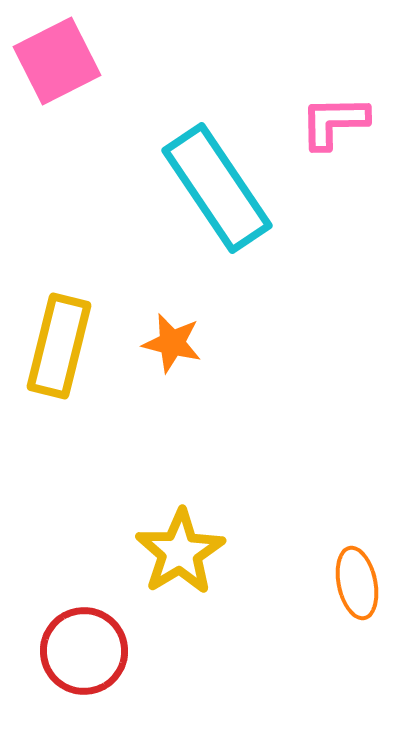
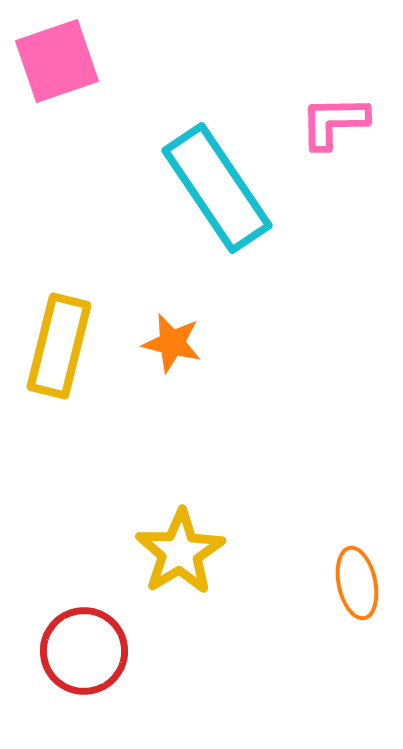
pink square: rotated 8 degrees clockwise
